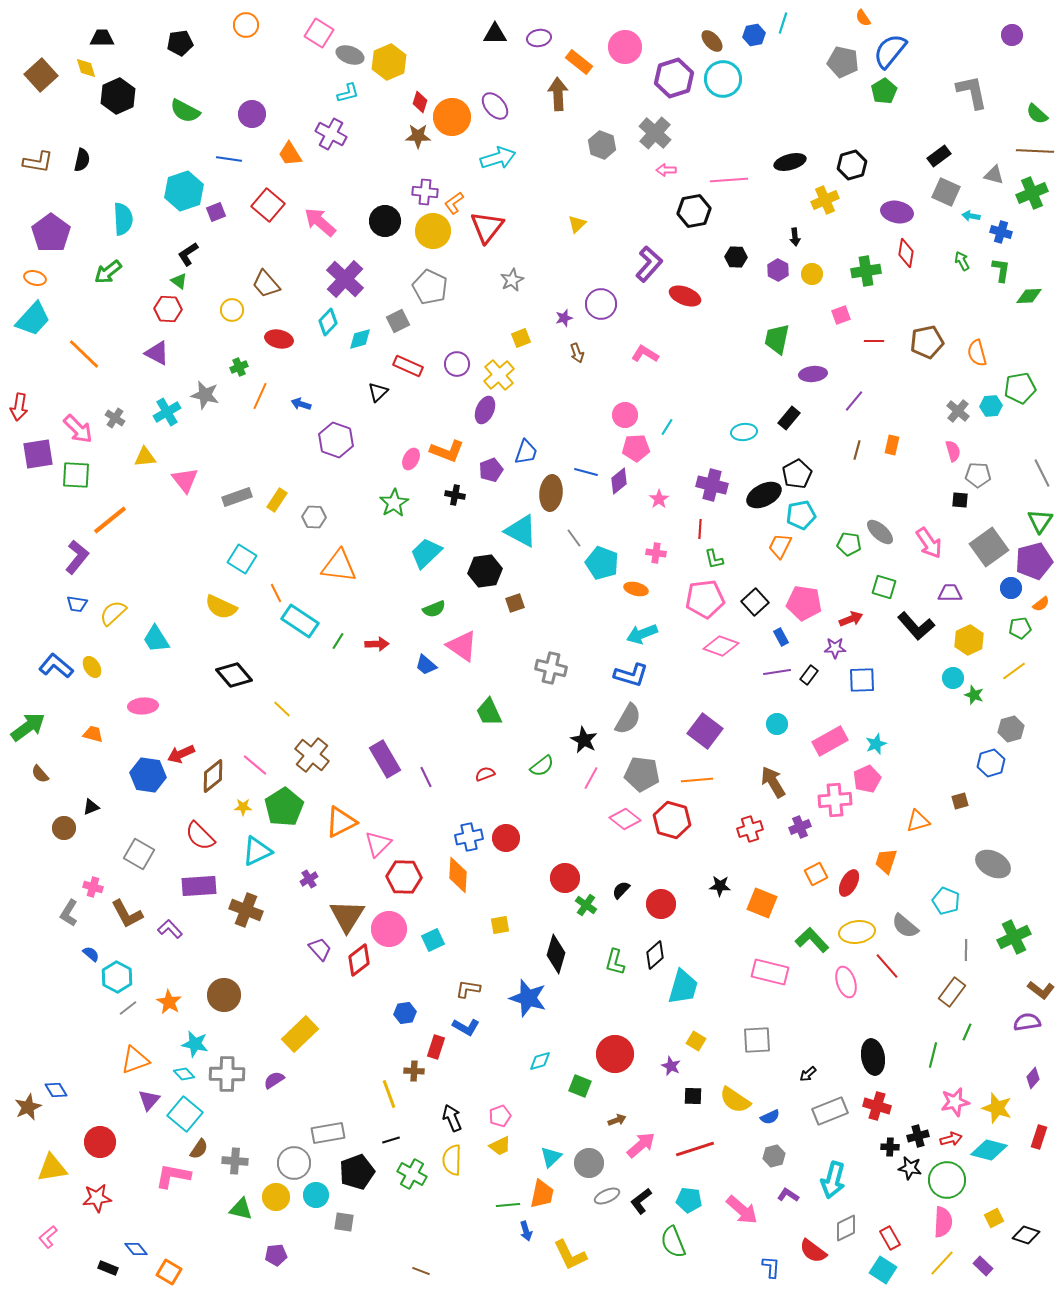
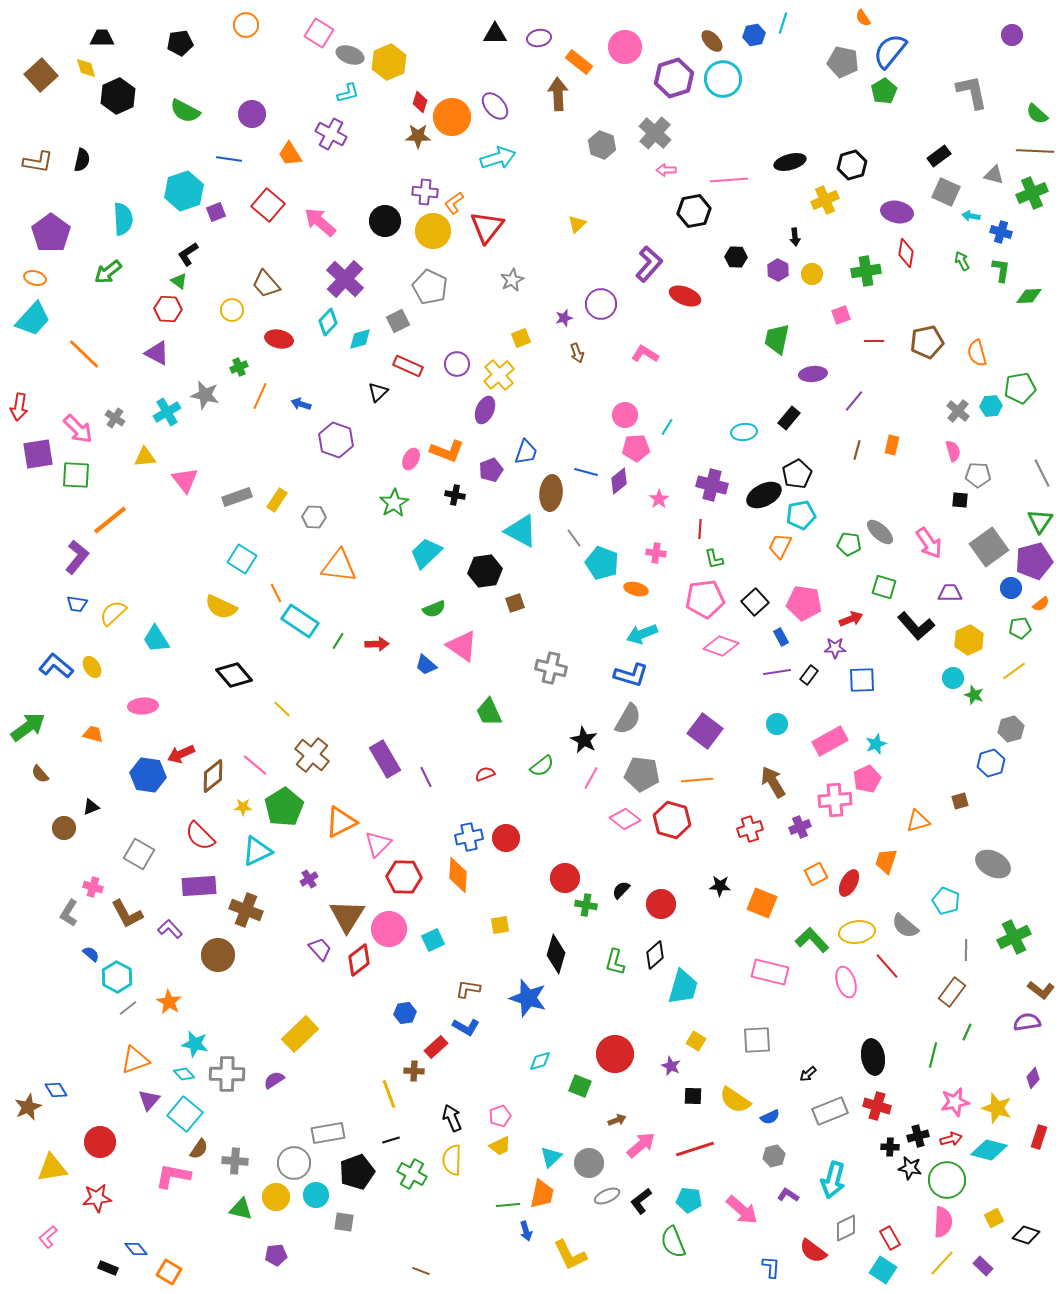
green cross at (586, 905): rotated 25 degrees counterclockwise
brown circle at (224, 995): moved 6 px left, 40 px up
red rectangle at (436, 1047): rotated 30 degrees clockwise
